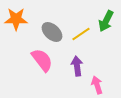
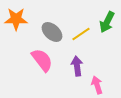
green arrow: moved 1 px right, 1 px down
